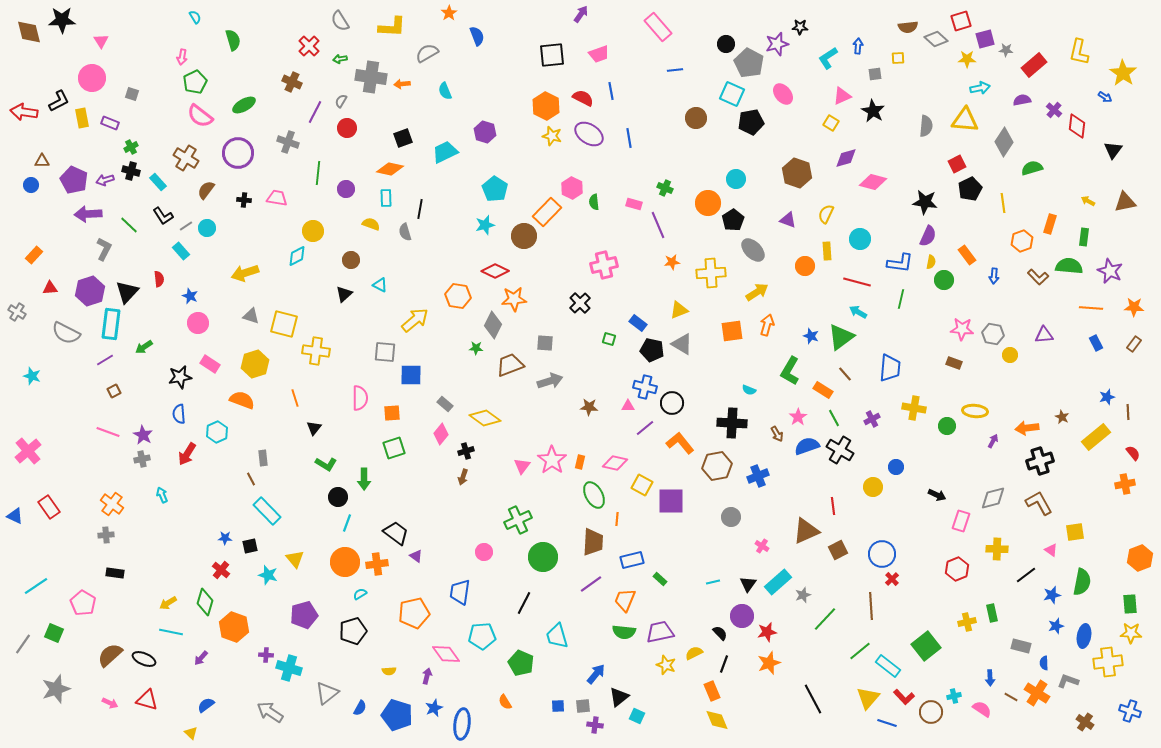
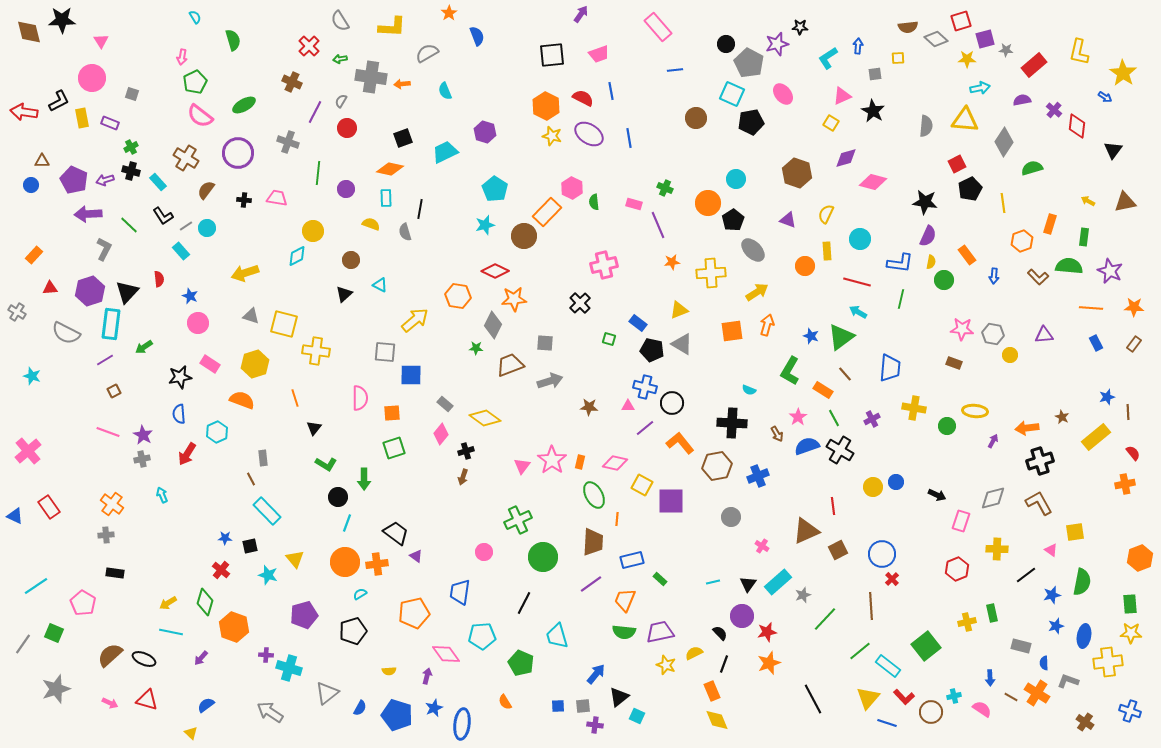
blue circle at (896, 467): moved 15 px down
